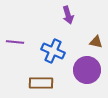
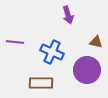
blue cross: moved 1 px left, 1 px down
